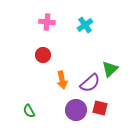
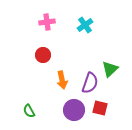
pink cross: rotated 14 degrees counterclockwise
purple semicircle: rotated 30 degrees counterclockwise
purple circle: moved 2 px left
